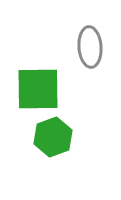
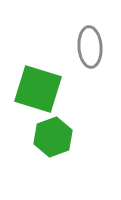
green square: rotated 18 degrees clockwise
